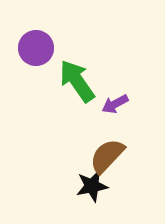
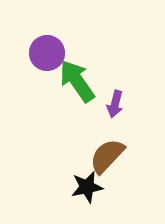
purple circle: moved 11 px right, 5 px down
purple arrow: rotated 48 degrees counterclockwise
black star: moved 5 px left, 1 px down
